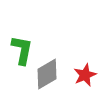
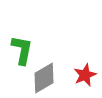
gray diamond: moved 3 px left, 4 px down
